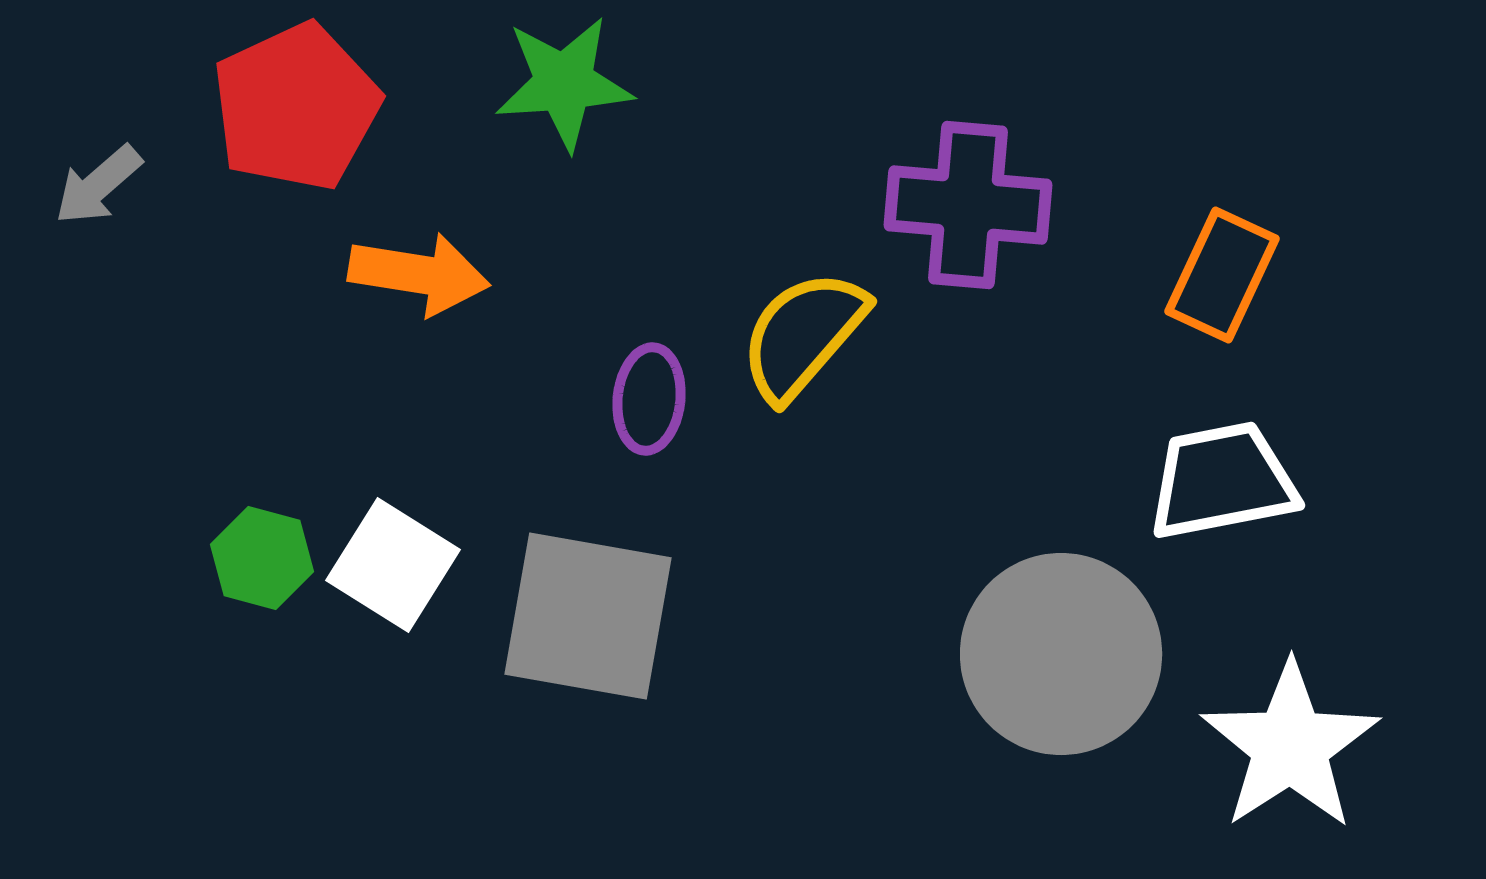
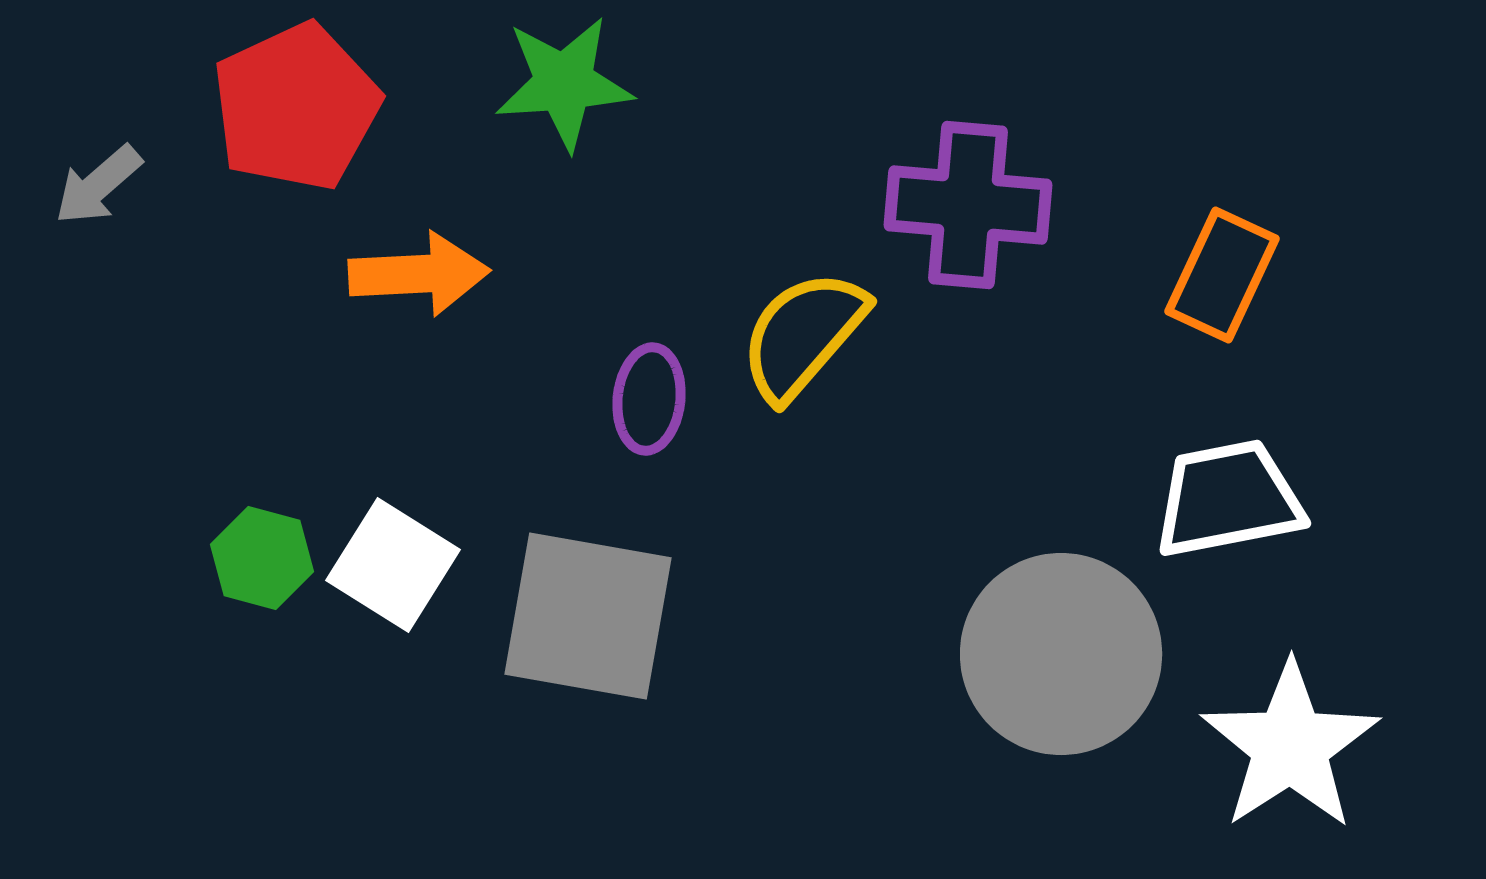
orange arrow: rotated 12 degrees counterclockwise
white trapezoid: moved 6 px right, 18 px down
